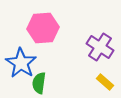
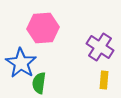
yellow rectangle: moved 1 px left, 2 px up; rotated 54 degrees clockwise
